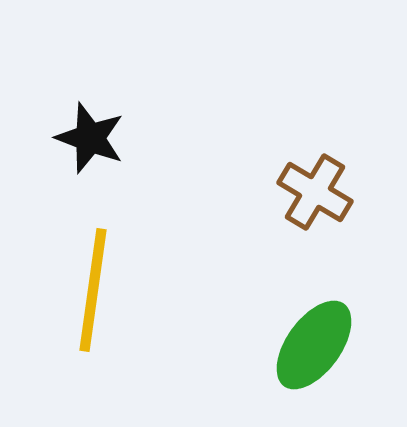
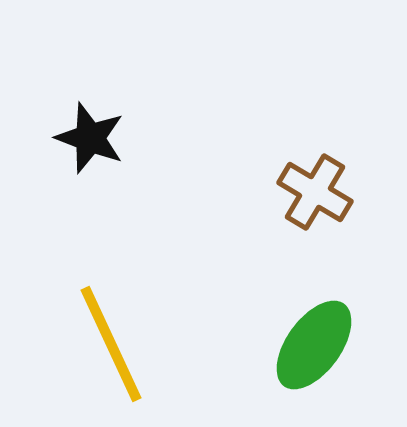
yellow line: moved 18 px right, 54 px down; rotated 33 degrees counterclockwise
